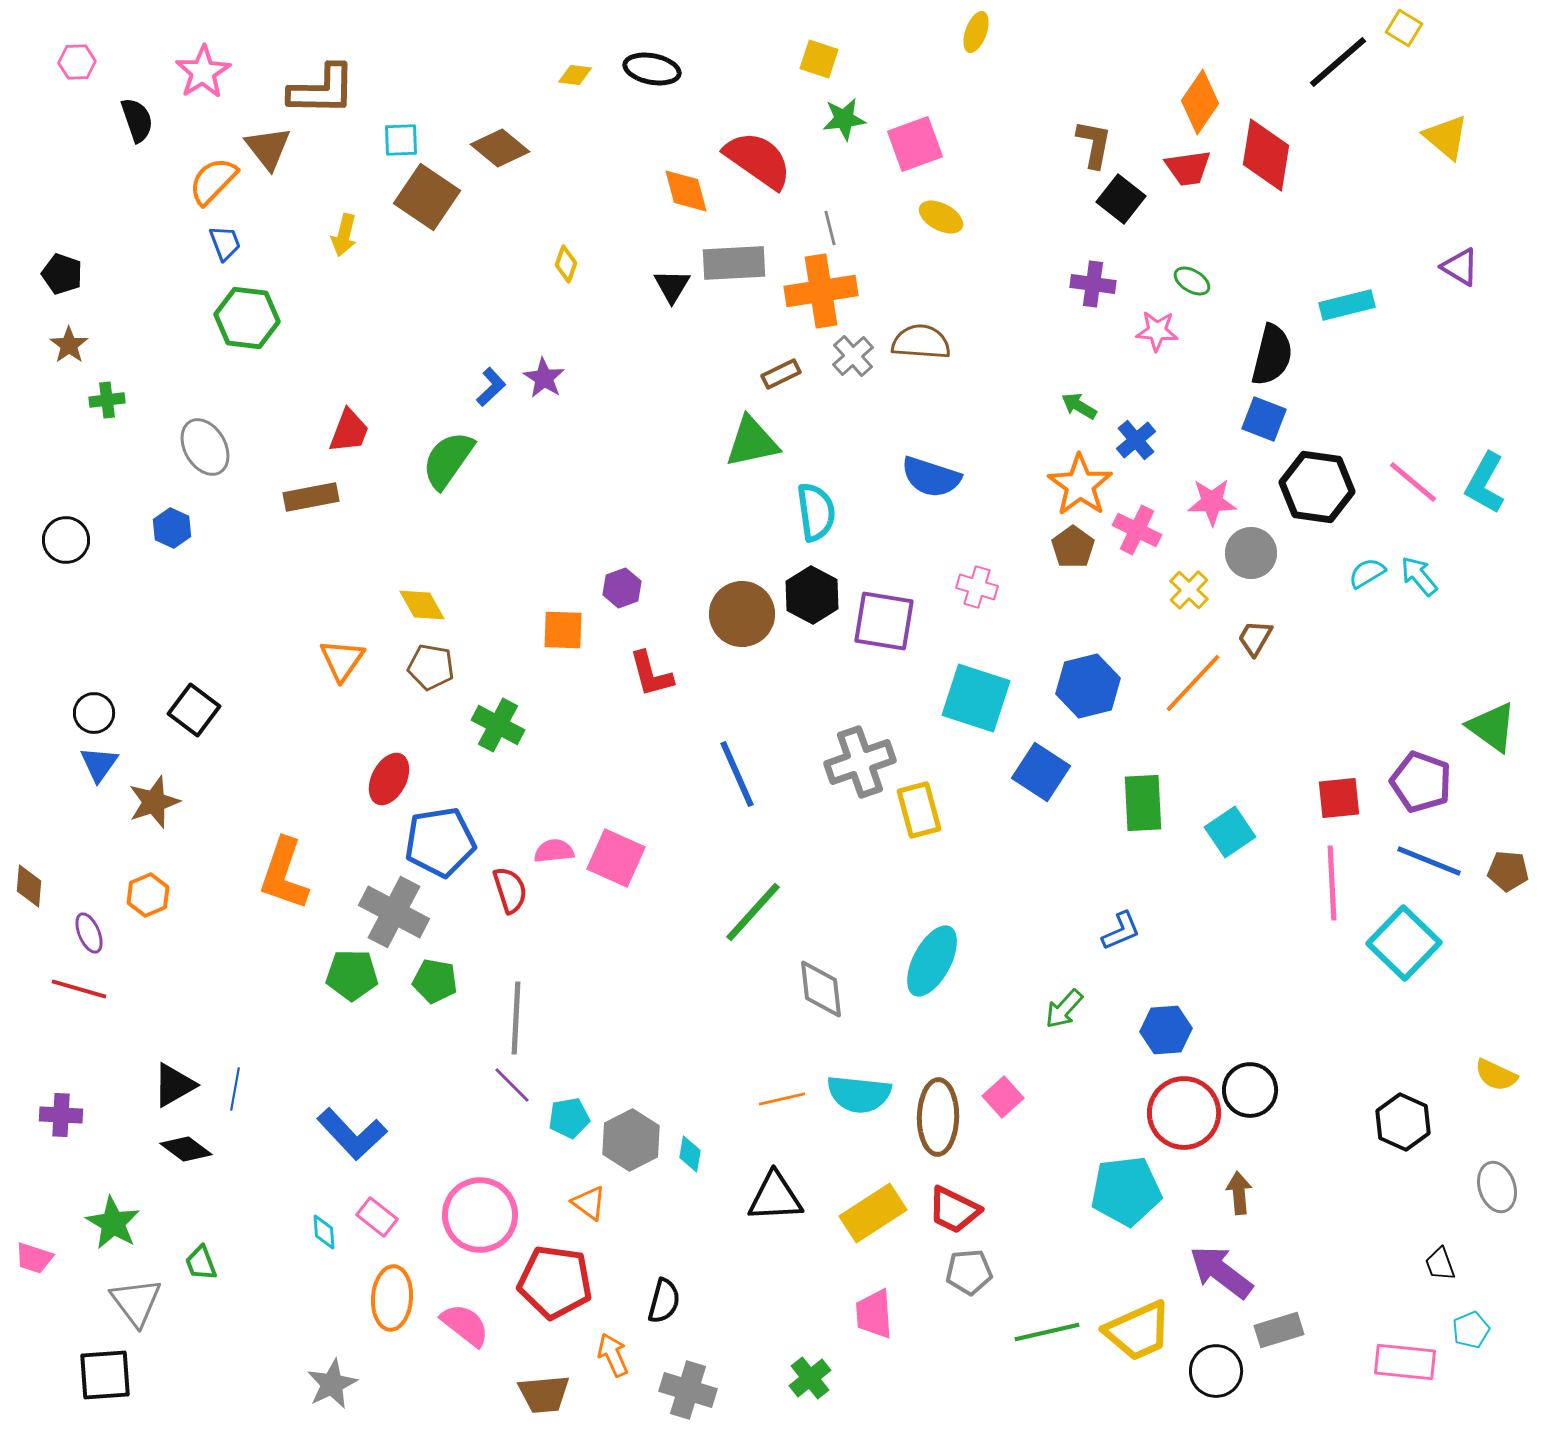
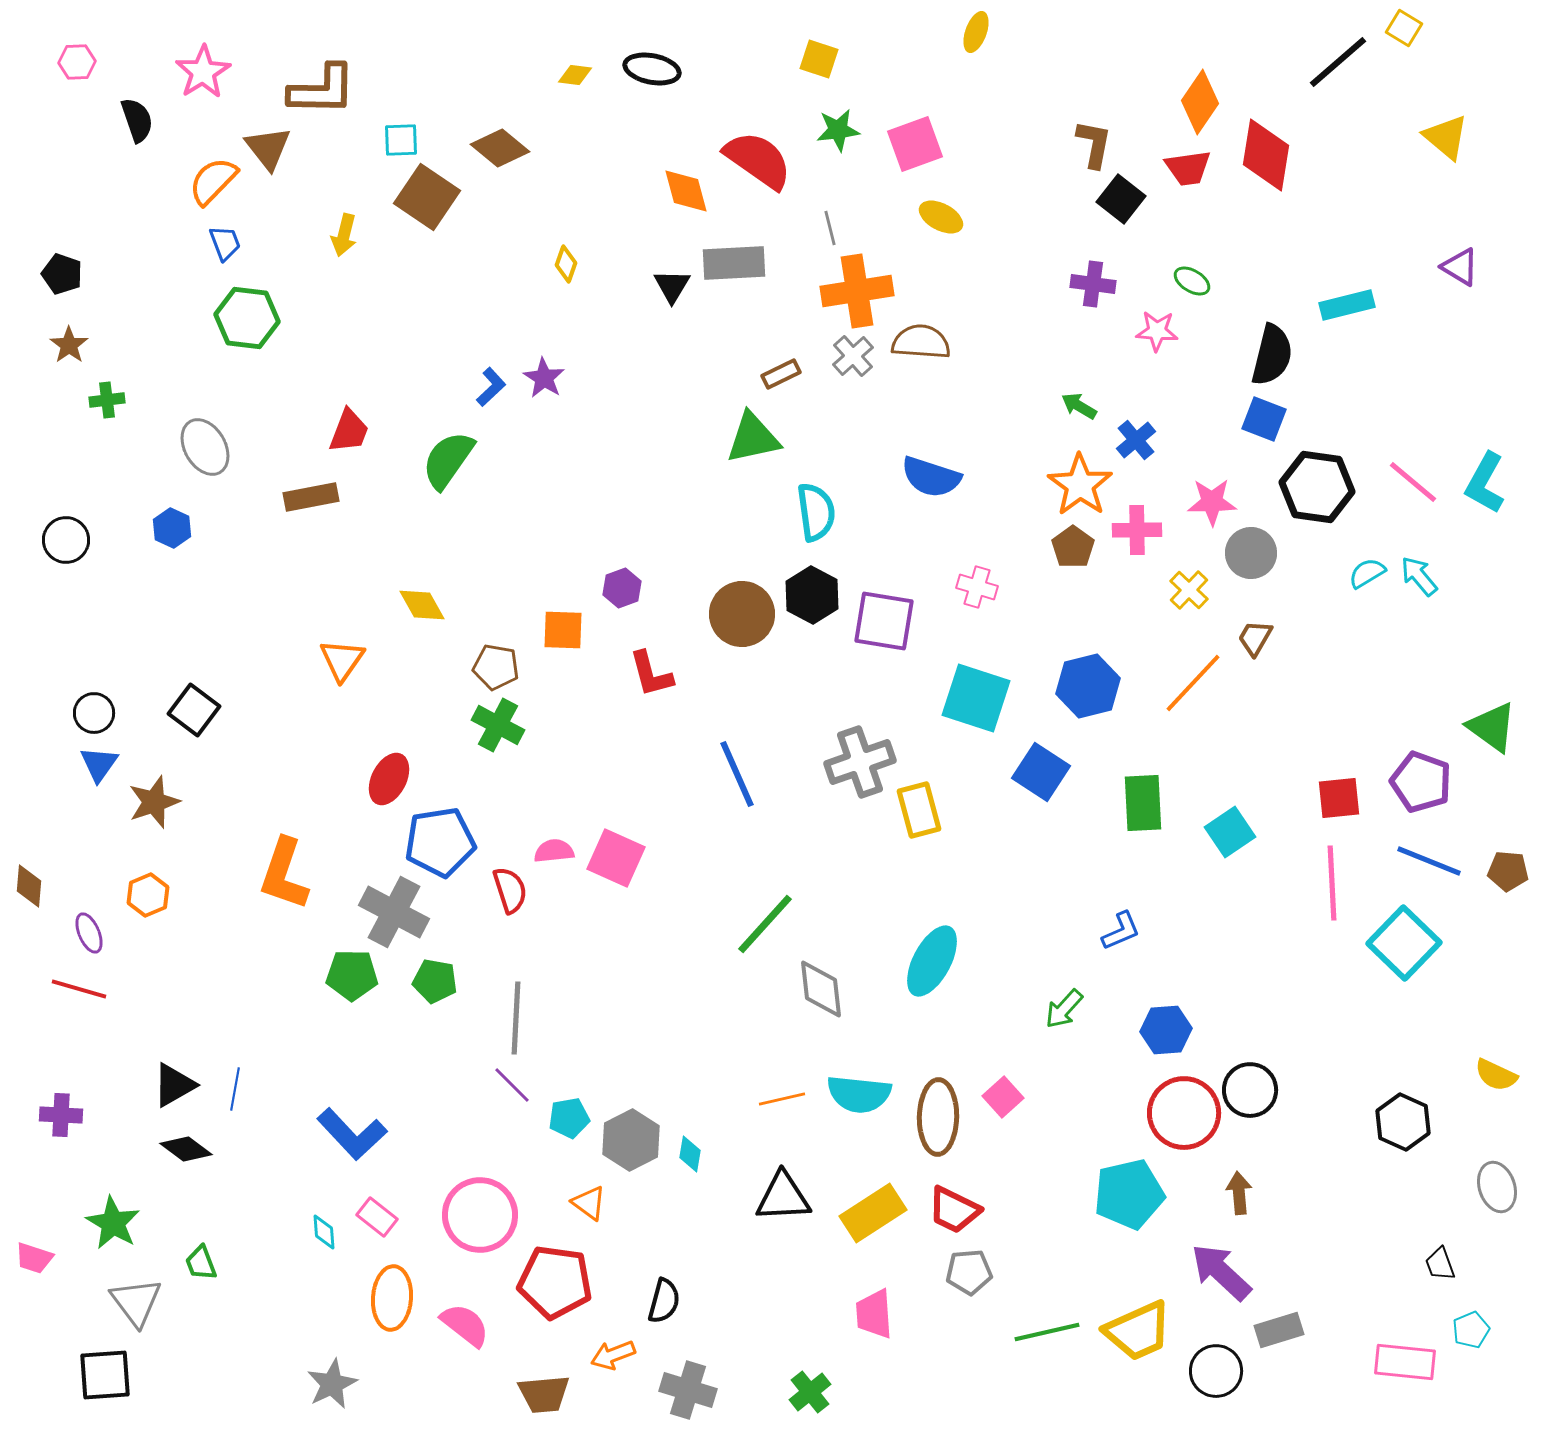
green star at (844, 119): moved 6 px left, 11 px down
orange cross at (821, 291): moved 36 px right
green triangle at (752, 442): moved 1 px right, 4 px up
pink cross at (1137, 530): rotated 27 degrees counterclockwise
brown pentagon at (431, 667): moved 65 px right
green line at (753, 912): moved 12 px right, 12 px down
cyan pentagon at (1126, 1191): moved 3 px right, 3 px down; rotated 6 degrees counterclockwise
black triangle at (775, 1197): moved 8 px right
purple arrow at (1221, 1272): rotated 6 degrees clockwise
orange arrow at (613, 1355): rotated 87 degrees counterclockwise
green cross at (810, 1378): moved 14 px down
